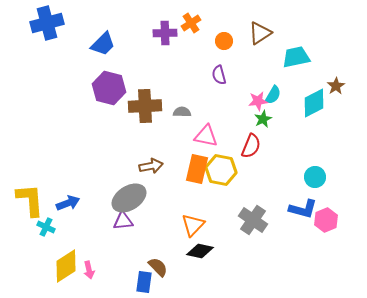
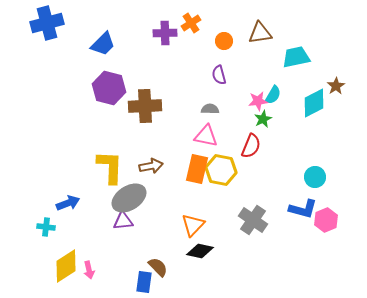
brown triangle: rotated 25 degrees clockwise
gray semicircle: moved 28 px right, 3 px up
yellow L-shape: moved 80 px right, 33 px up; rotated 6 degrees clockwise
cyan cross: rotated 18 degrees counterclockwise
